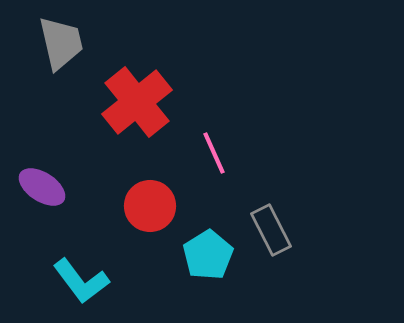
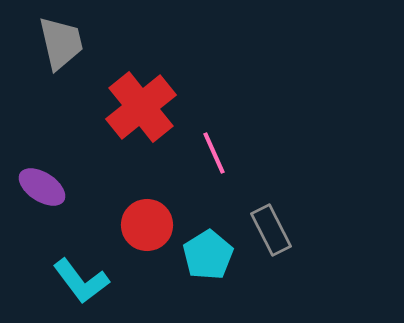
red cross: moved 4 px right, 5 px down
red circle: moved 3 px left, 19 px down
